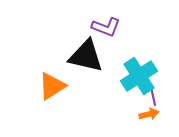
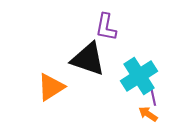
purple L-shape: rotated 80 degrees clockwise
black triangle: moved 2 px right, 3 px down; rotated 6 degrees clockwise
orange triangle: moved 1 px left, 1 px down
orange arrow: moved 1 px left; rotated 132 degrees counterclockwise
